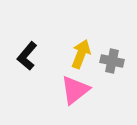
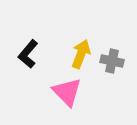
black L-shape: moved 1 px right, 2 px up
pink triangle: moved 8 px left, 2 px down; rotated 36 degrees counterclockwise
